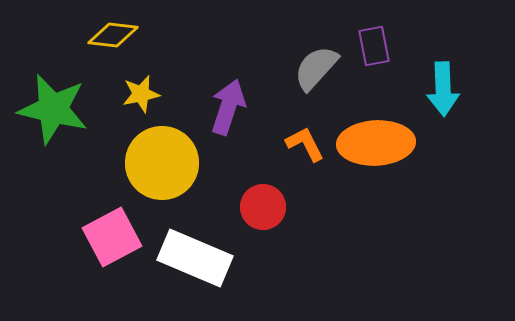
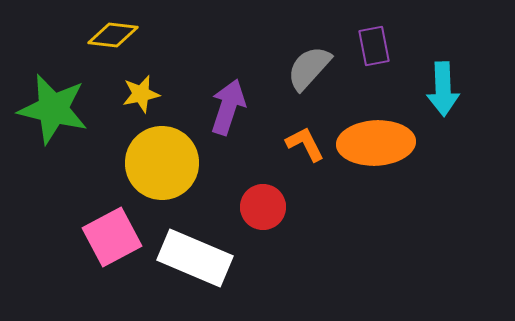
gray semicircle: moved 7 px left
